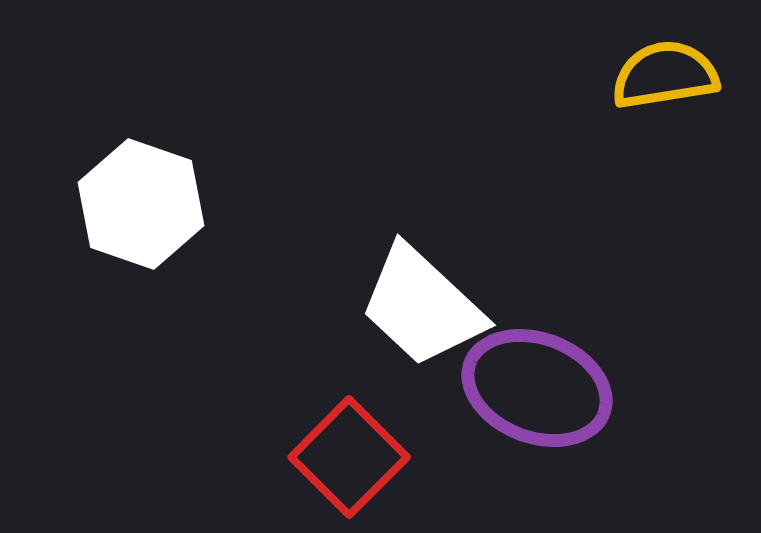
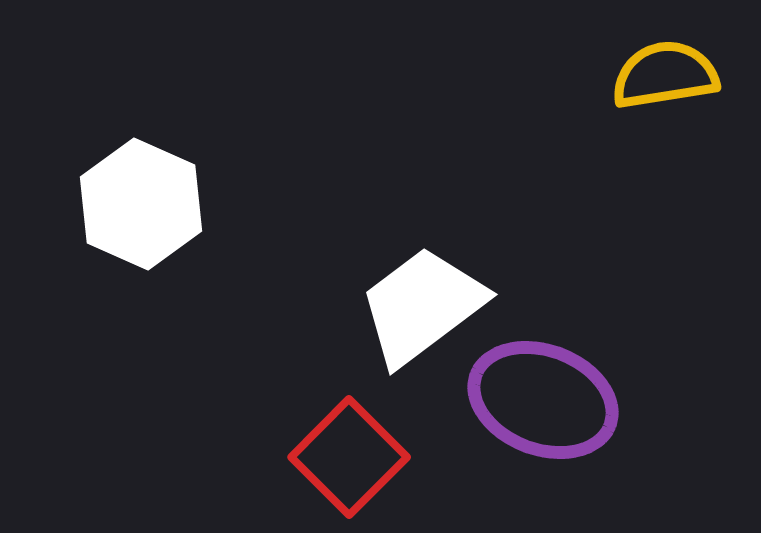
white hexagon: rotated 5 degrees clockwise
white trapezoid: rotated 100 degrees clockwise
purple ellipse: moved 6 px right, 12 px down
